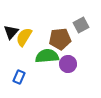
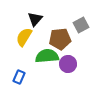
black triangle: moved 24 px right, 13 px up
